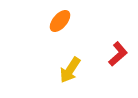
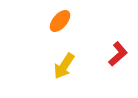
yellow arrow: moved 6 px left, 4 px up
